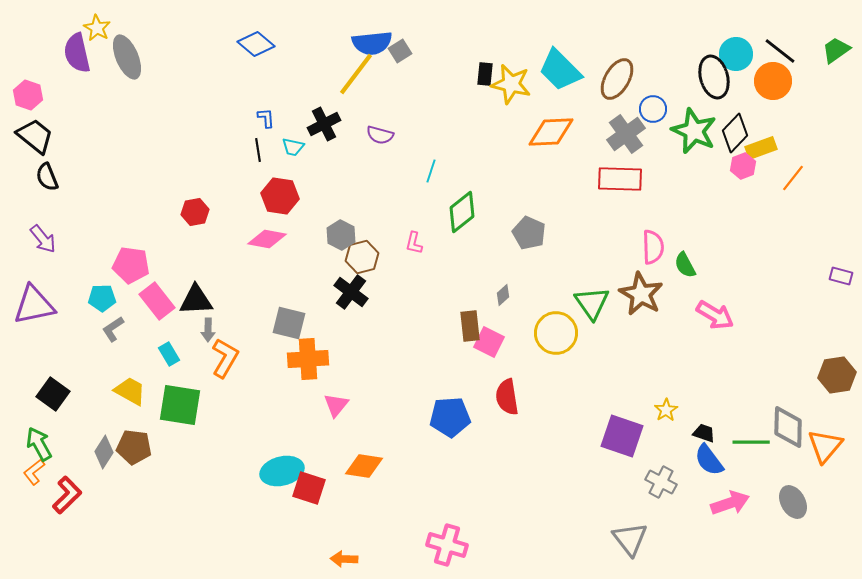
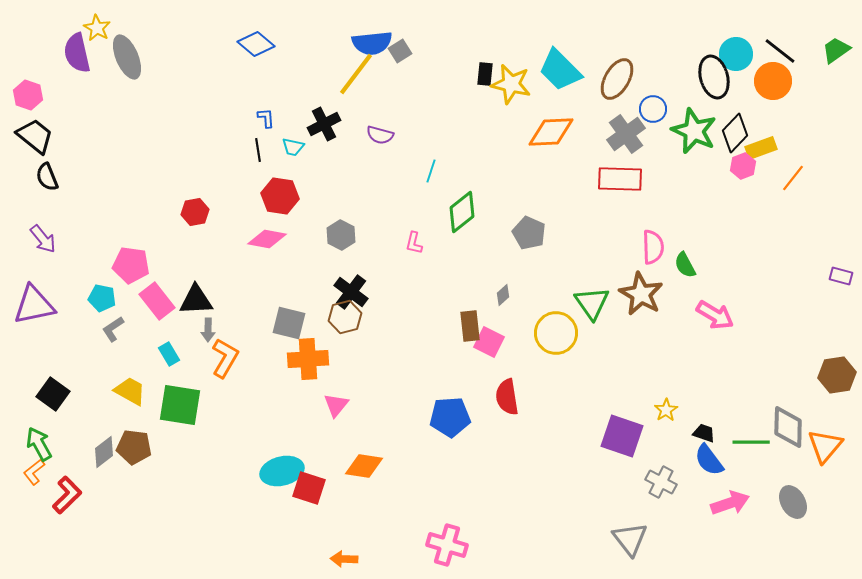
brown hexagon at (362, 257): moved 17 px left, 60 px down
cyan pentagon at (102, 298): rotated 12 degrees clockwise
gray diamond at (104, 452): rotated 20 degrees clockwise
